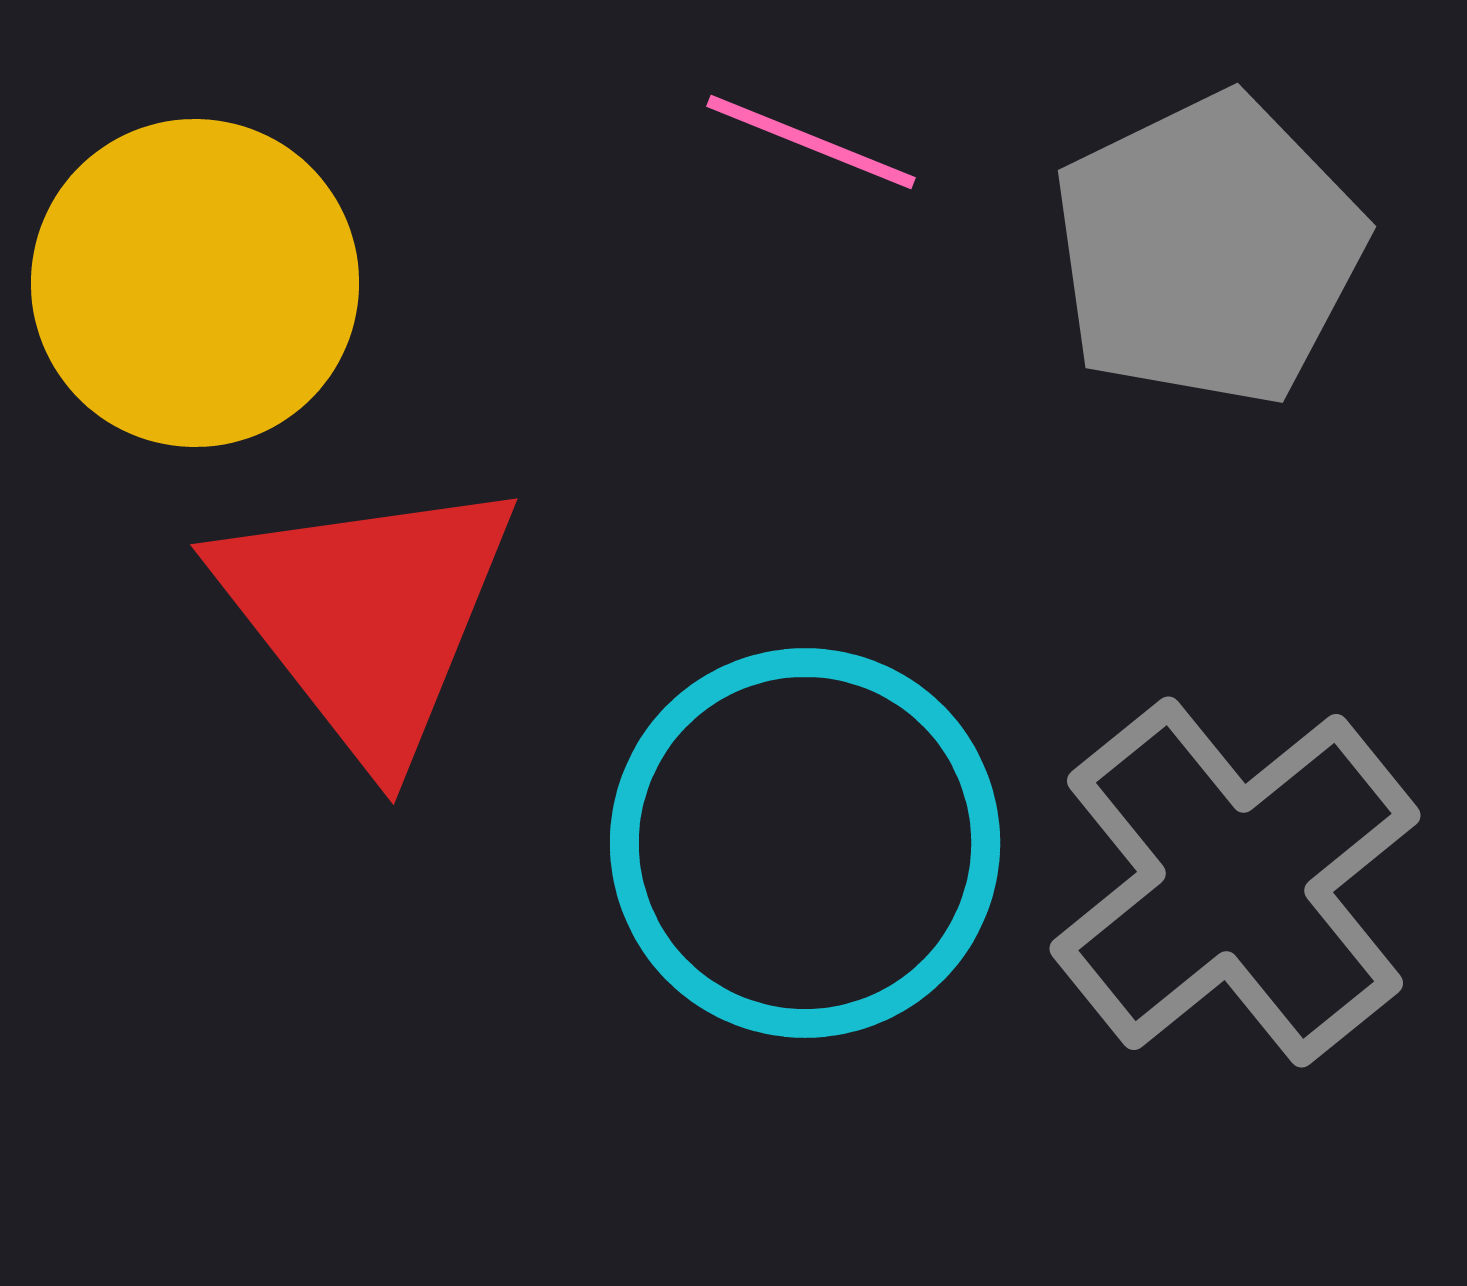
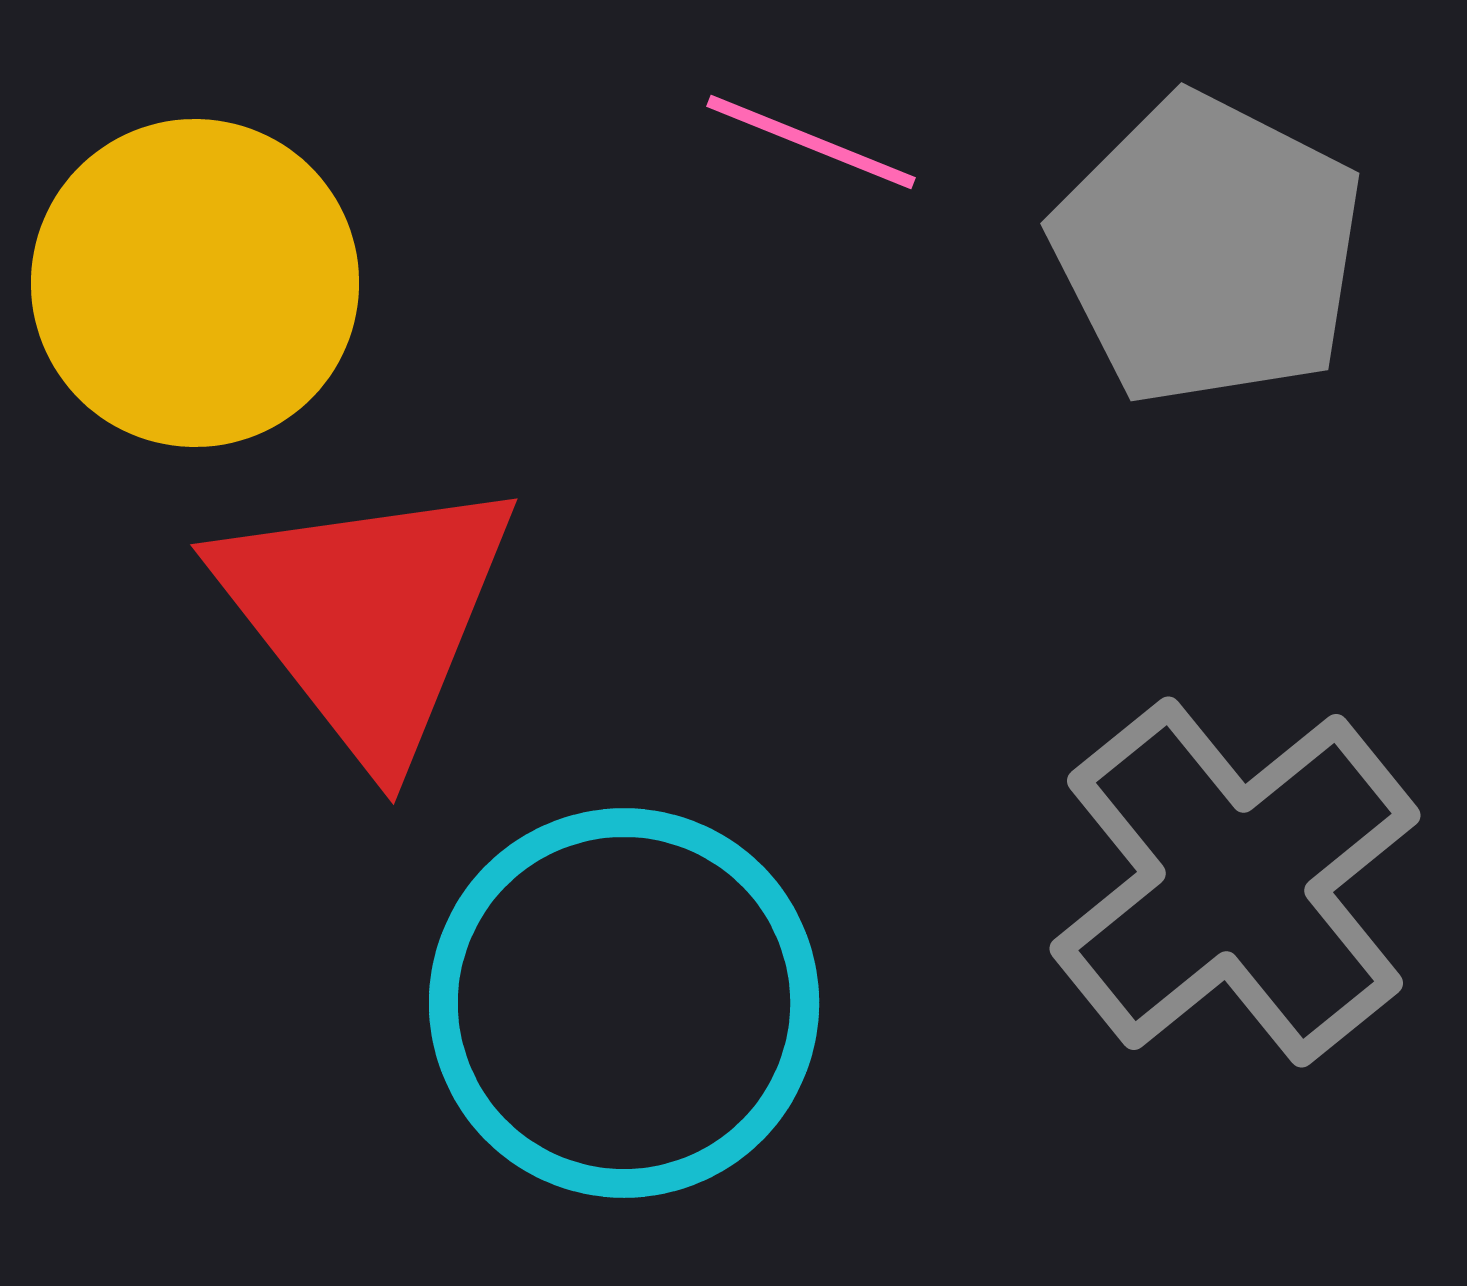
gray pentagon: rotated 19 degrees counterclockwise
cyan circle: moved 181 px left, 160 px down
